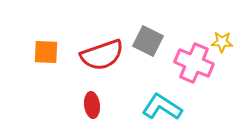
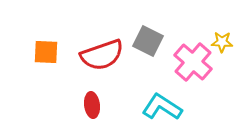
pink cross: moved 1 px left, 1 px up; rotated 18 degrees clockwise
